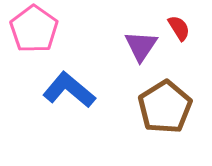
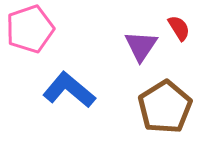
pink pentagon: moved 4 px left; rotated 18 degrees clockwise
